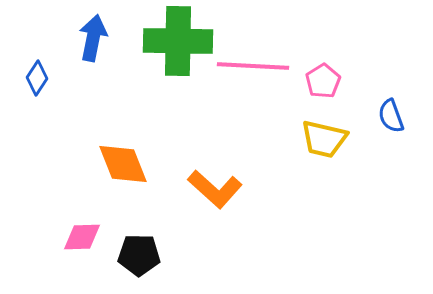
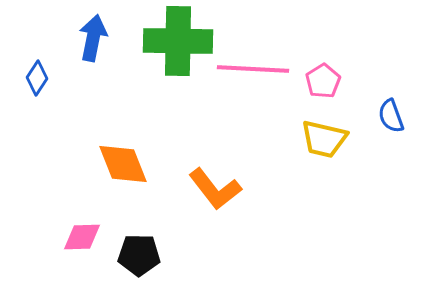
pink line: moved 3 px down
orange L-shape: rotated 10 degrees clockwise
